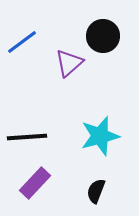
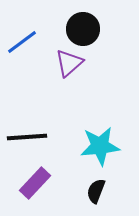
black circle: moved 20 px left, 7 px up
cyan star: moved 10 px down; rotated 9 degrees clockwise
